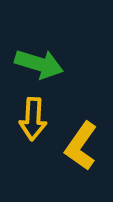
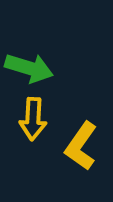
green arrow: moved 10 px left, 4 px down
